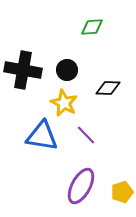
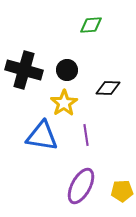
green diamond: moved 1 px left, 2 px up
black cross: moved 1 px right; rotated 6 degrees clockwise
yellow star: rotated 12 degrees clockwise
purple line: rotated 35 degrees clockwise
yellow pentagon: moved 1 px up; rotated 15 degrees clockwise
